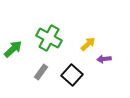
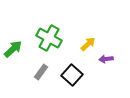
purple arrow: moved 2 px right
